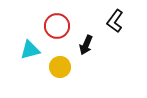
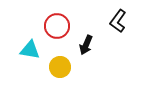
black L-shape: moved 3 px right
cyan triangle: rotated 25 degrees clockwise
